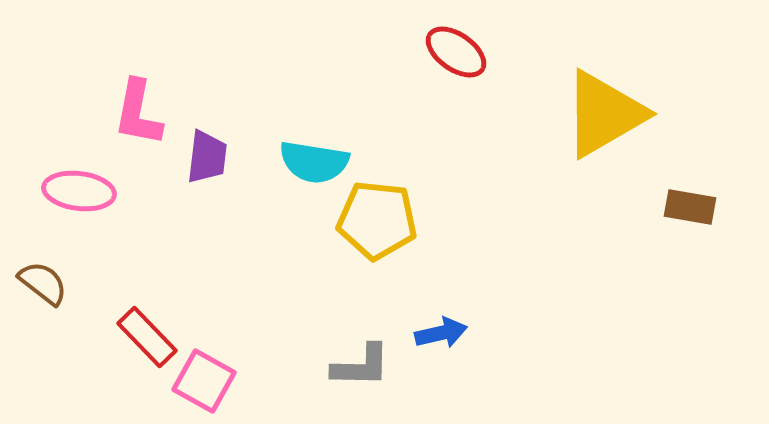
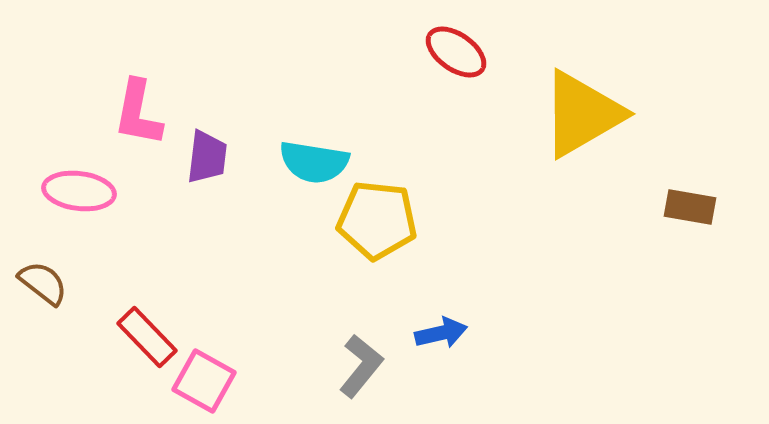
yellow triangle: moved 22 px left
gray L-shape: rotated 52 degrees counterclockwise
